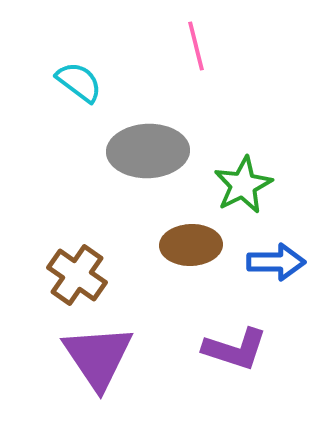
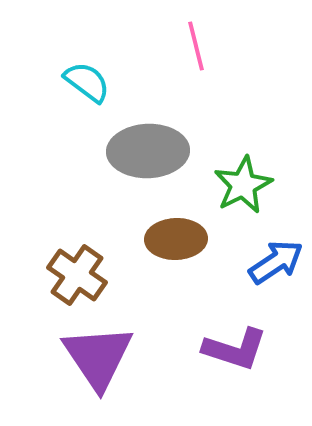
cyan semicircle: moved 8 px right
brown ellipse: moved 15 px left, 6 px up
blue arrow: rotated 34 degrees counterclockwise
